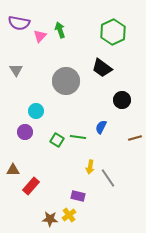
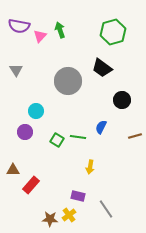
purple semicircle: moved 3 px down
green hexagon: rotated 10 degrees clockwise
gray circle: moved 2 px right
brown line: moved 2 px up
gray line: moved 2 px left, 31 px down
red rectangle: moved 1 px up
